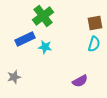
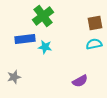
blue rectangle: rotated 18 degrees clockwise
cyan semicircle: rotated 119 degrees counterclockwise
